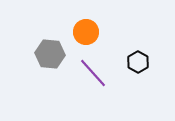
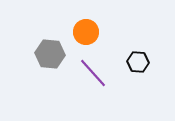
black hexagon: rotated 25 degrees counterclockwise
